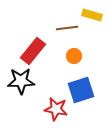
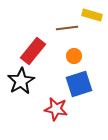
black star: rotated 28 degrees counterclockwise
blue square: moved 2 px left, 6 px up
